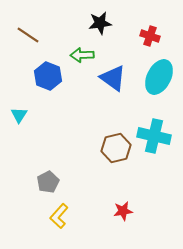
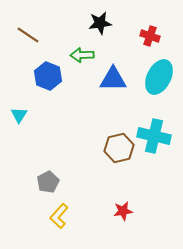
blue triangle: moved 1 px down; rotated 36 degrees counterclockwise
brown hexagon: moved 3 px right
